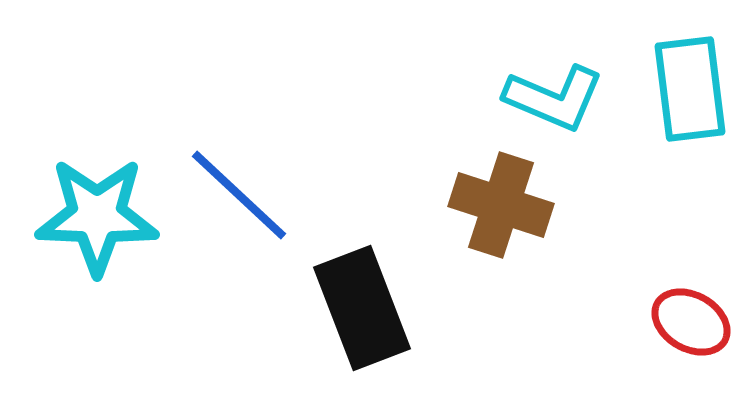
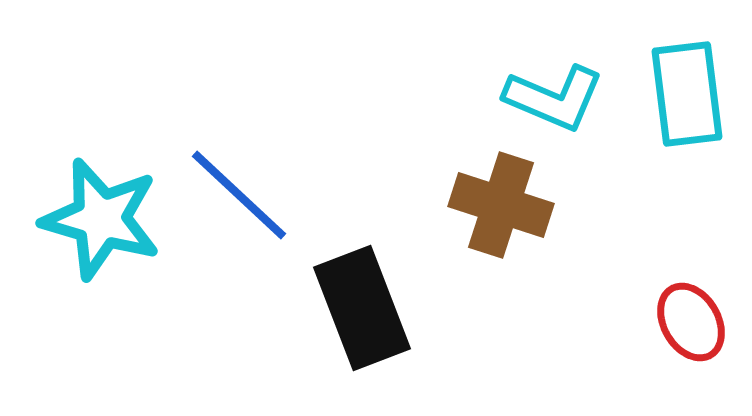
cyan rectangle: moved 3 px left, 5 px down
cyan star: moved 4 px right, 3 px down; rotated 14 degrees clockwise
red ellipse: rotated 30 degrees clockwise
